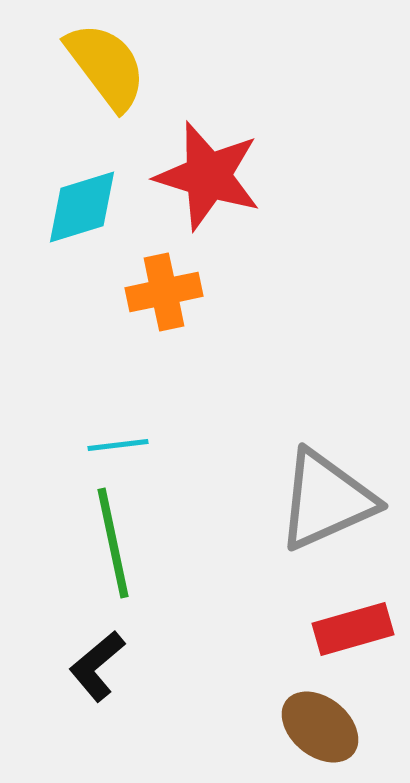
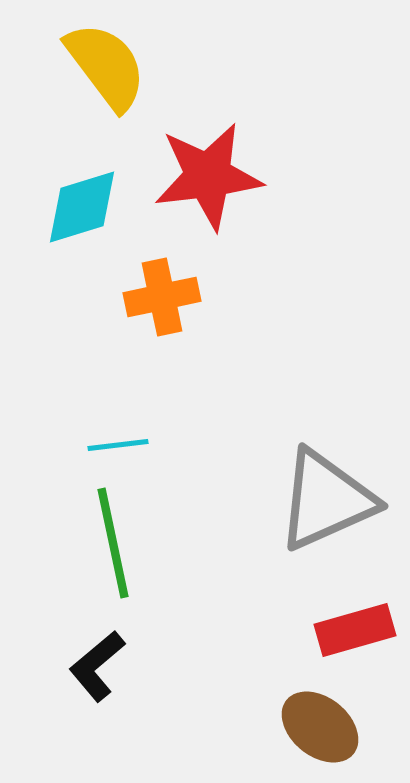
red star: rotated 24 degrees counterclockwise
orange cross: moved 2 px left, 5 px down
red rectangle: moved 2 px right, 1 px down
